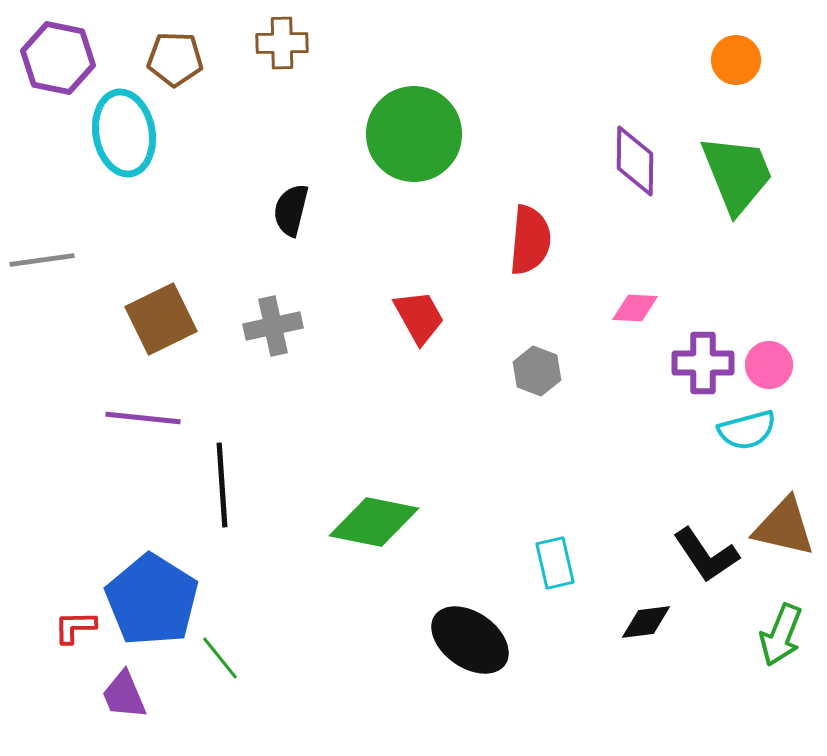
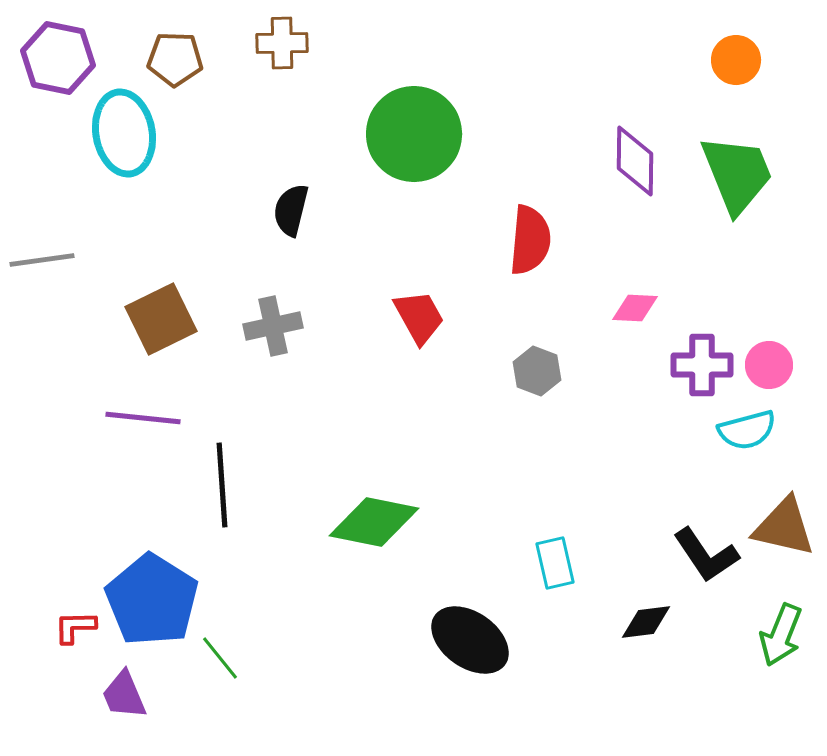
purple cross: moved 1 px left, 2 px down
